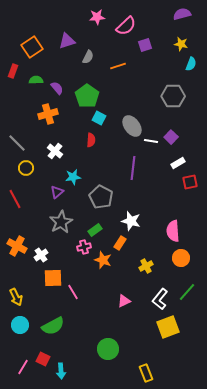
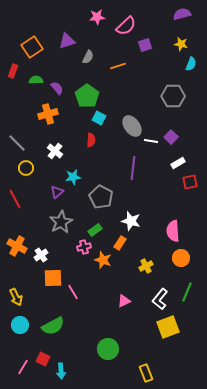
green line at (187, 292): rotated 18 degrees counterclockwise
